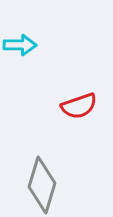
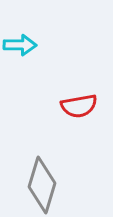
red semicircle: rotated 9 degrees clockwise
